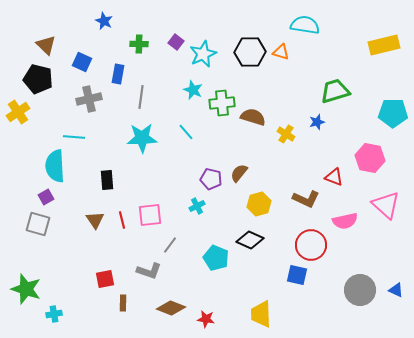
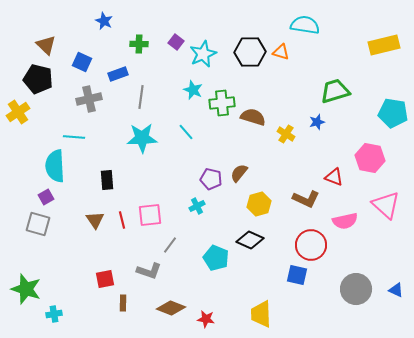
blue rectangle at (118, 74): rotated 60 degrees clockwise
cyan pentagon at (393, 113): rotated 8 degrees clockwise
gray circle at (360, 290): moved 4 px left, 1 px up
